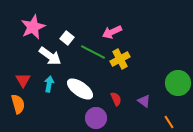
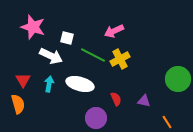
pink star: rotated 30 degrees counterclockwise
pink arrow: moved 2 px right, 1 px up
white square: rotated 24 degrees counterclockwise
green line: moved 3 px down
white arrow: moved 1 px right; rotated 10 degrees counterclockwise
green circle: moved 4 px up
white ellipse: moved 5 px up; rotated 20 degrees counterclockwise
purple triangle: rotated 24 degrees counterclockwise
orange line: moved 2 px left
